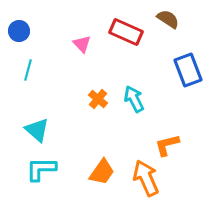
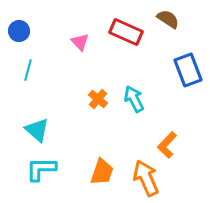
pink triangle: moved 2 px left, 2 px up
orange L-shape: rotated 32 degrees counterclockwise
orange trapezoid: rotated 16 degrees counterclockwise
